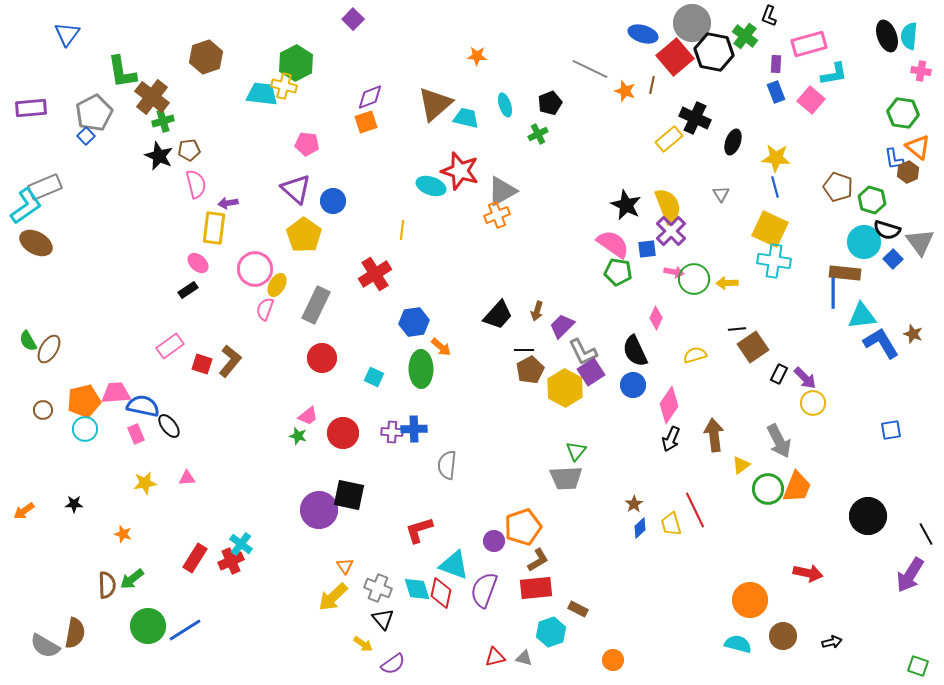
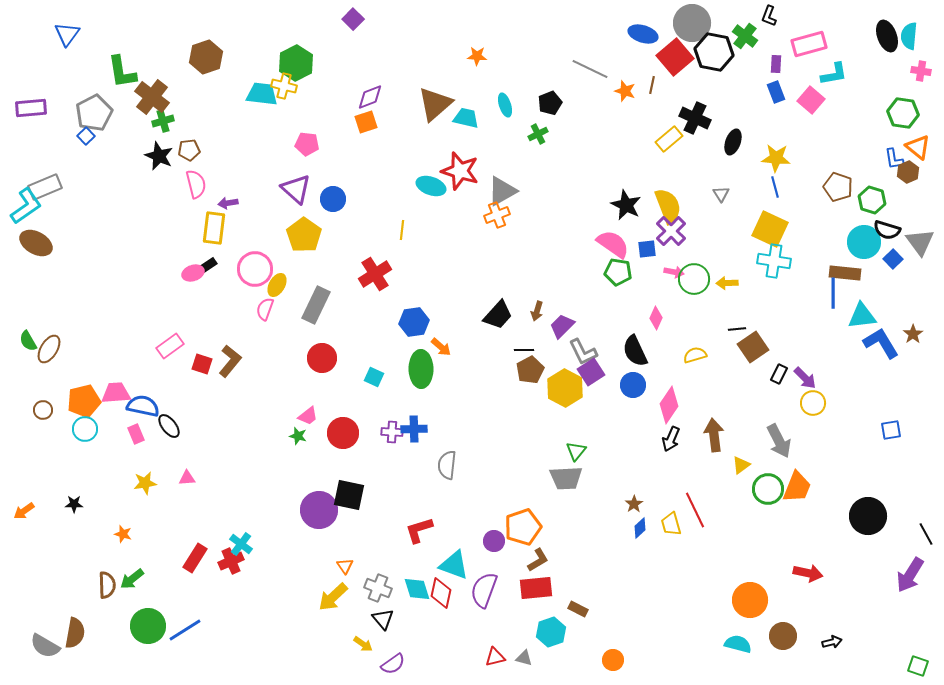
blue circle at (333, 201): moved 2 px up
pink ellipse at (198, 263): moved 5 px left, 10 px down; rotated 60 degrees counterclockwise
black rectangle at (188, 290): moved 19 px right, 24 px up
brown star at (913, 334): rotated 18 degrees clockwise
